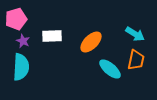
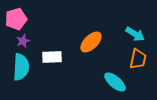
white rectangle: moved 21 px down
purple star: rotated 24 degrees clockwise
orange trapezoid: moved 2 px right, 1 px up
cyan ellipse: moved 5 px right, 13 px down
